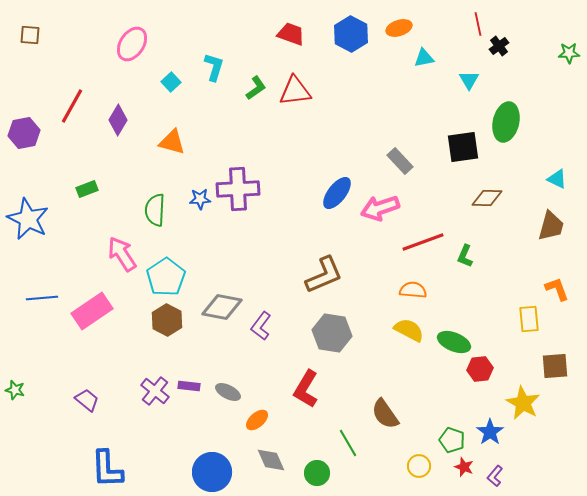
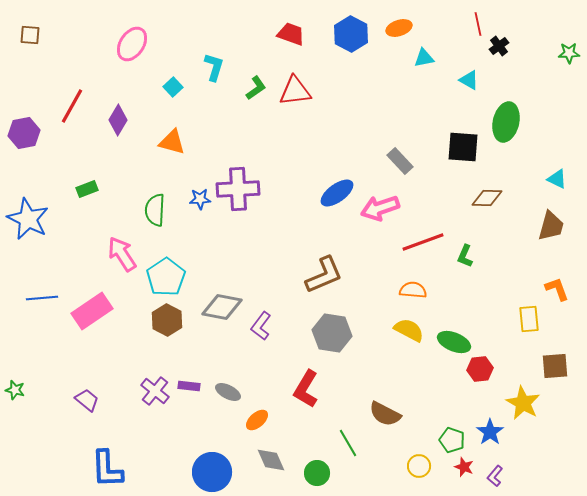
cyan triangle at (469, 80): rotated 30 degrees counterclockwise
cyan square at (171, 82): moved 2 px right, 5 px down
black square at (463, 147): rotated 12 degrees clockwise
blue ellipse at (337, 193): rotated 16 degrees clockwise
brown semicircle at (385, 414): rotated 28 degrees counterclockwise
